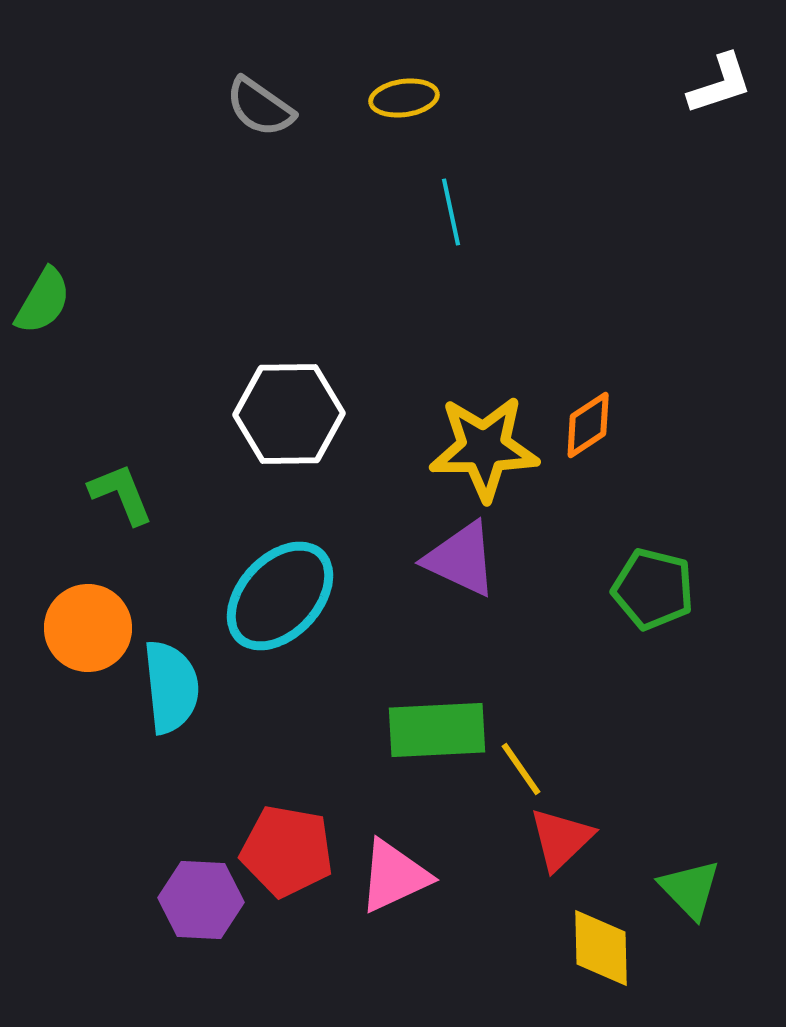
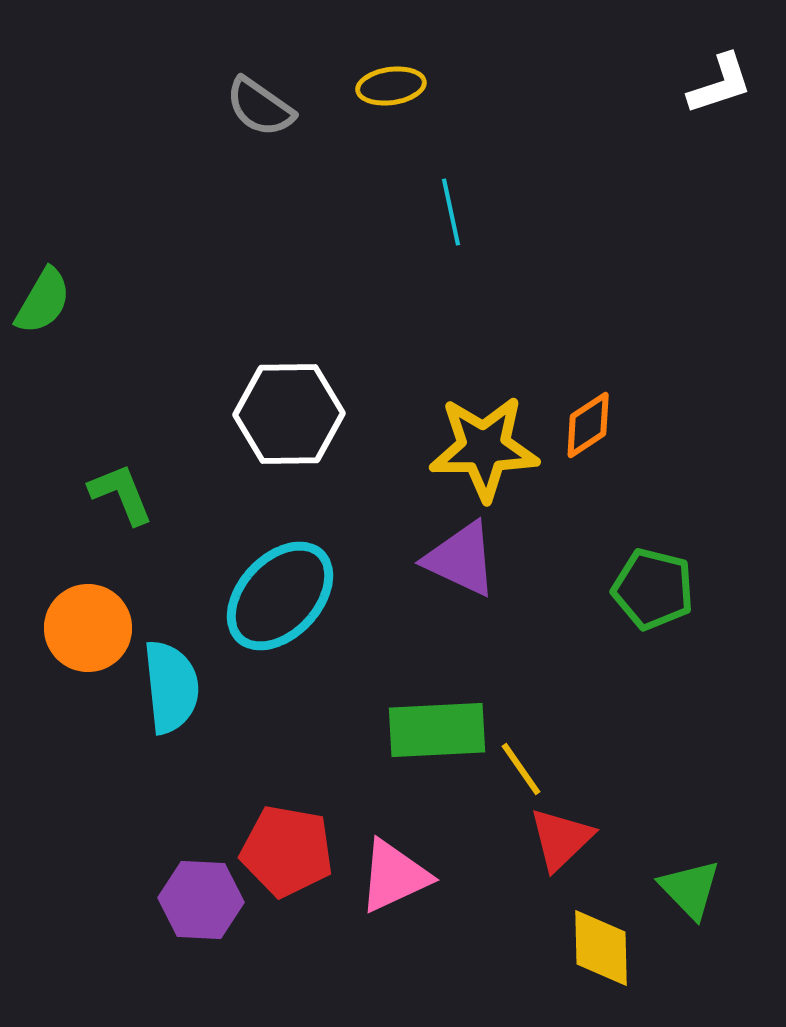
yellow ellipse: moved 13 px left, 12 px up
